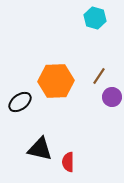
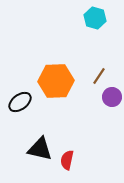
red semicircle: moved 1 px left, 2 px up; rotated 12 degrees clockwise
